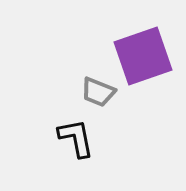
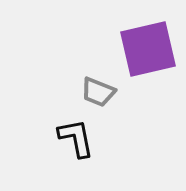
purple square: moved 5 px right, 7 px up; rotated 6 degrees clockwise
